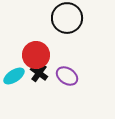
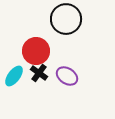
black circle: moved 1 px left, 1 px down
red circle: moved 4 px up
cyan ellipse: rotated 20 degrees counterclockwise
